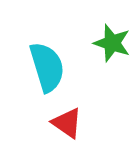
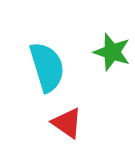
green star: moved 9 px down
